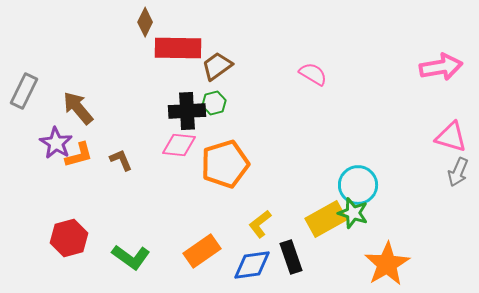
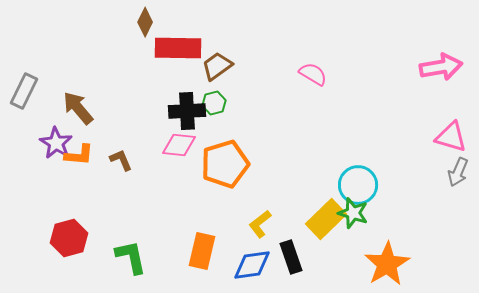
orange L-shape: rotated 20 degrees clockwise
yellow rectangle: rotated 15 degrees counterclockwise
orange rectangle: rotated 42 degrees counterclockwise
green L-shape: rotated 138 degrees counterclockwise
